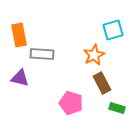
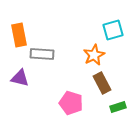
green rectangle: moved 1 px right, 1 px up; rotated 35 degrees counterclockwise
